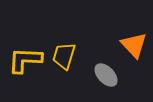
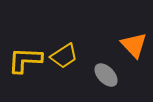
yellow trapezoid: rotated 140 degrees counterclockwise
